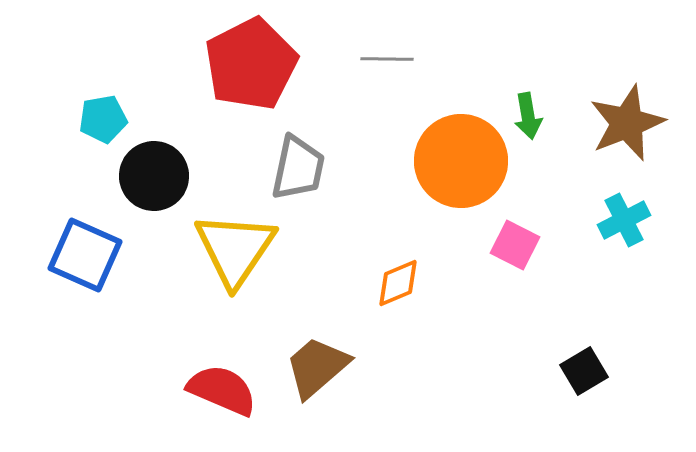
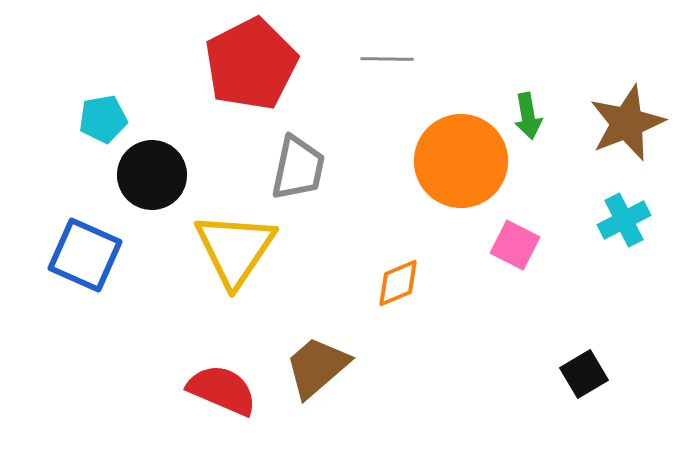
black circle: moved 2 px left, 1 px up
black square: moved 3 px down
